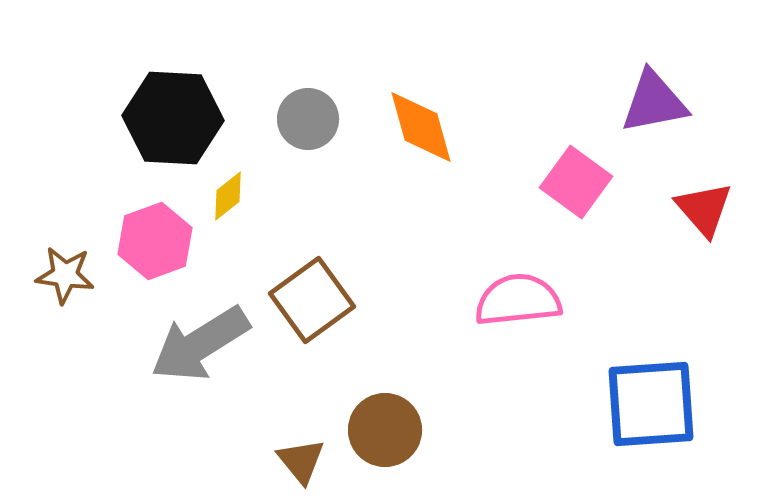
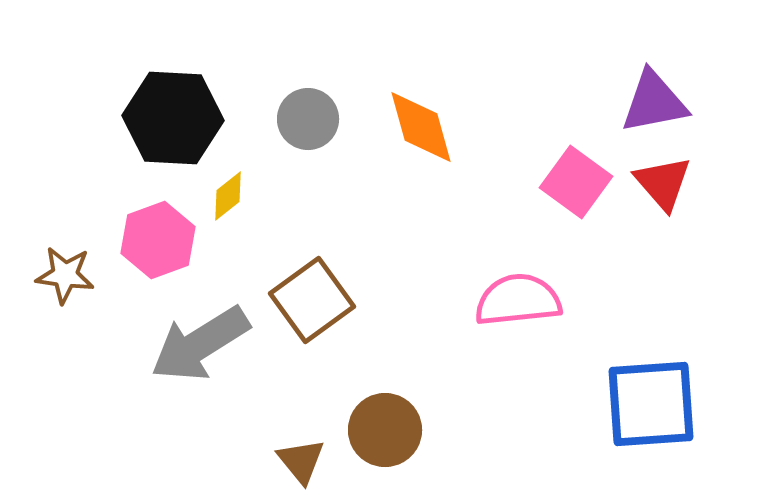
red triangle: moved 41 px left, 26 px up
pink hexagon: moved 3 px right, 1 px up
